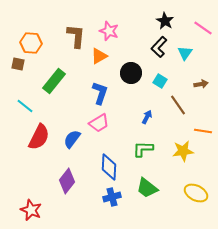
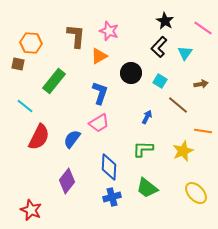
brown line: rotated 15 degrees counterclockwise
yellow star: rotated 15 degrees counterclockwise
yellow ellipse: rotated 20 degrees clockwise
